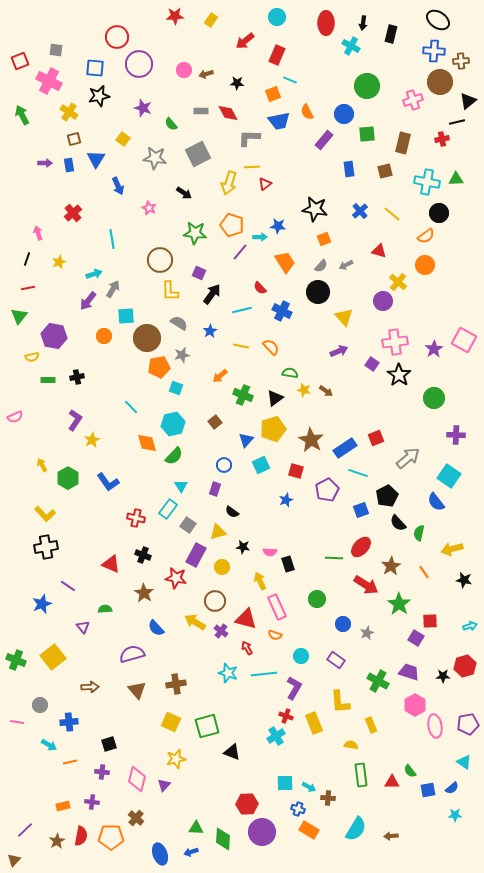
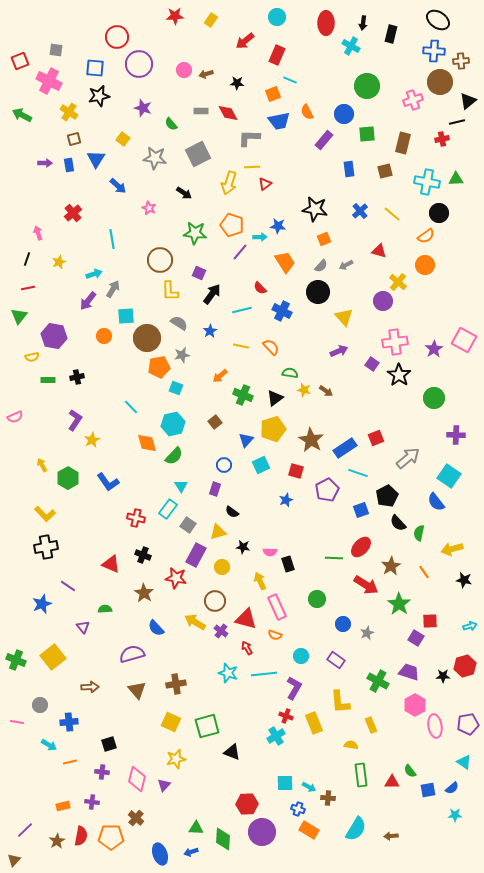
green arrow at (22, 115): rotated 36 degrees counterclockwise
blue arrow at (118, 186): rotated 24 degrees counterclockwise
